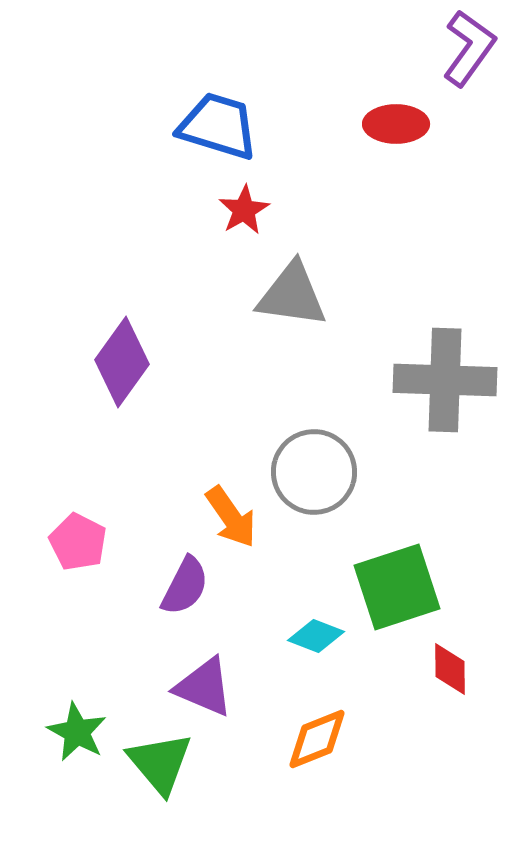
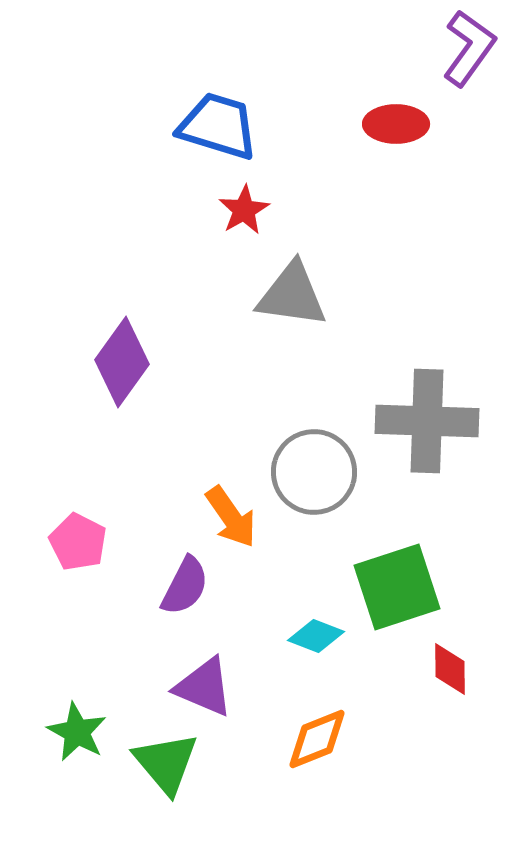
gray cross: moved 18 px left, 41 px down
green triangle: moved 6 px right
